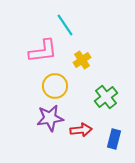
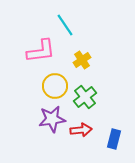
pink L-shape: moved 2 px left
green cross: moved 21 px left
purple star: moved 2 px right, 1 px down
